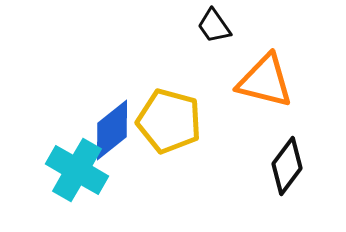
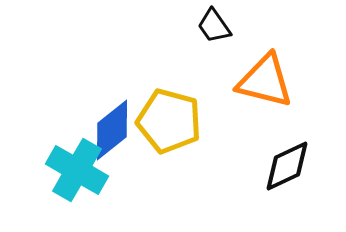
black diamond: rotated 28 degrees clockwise
